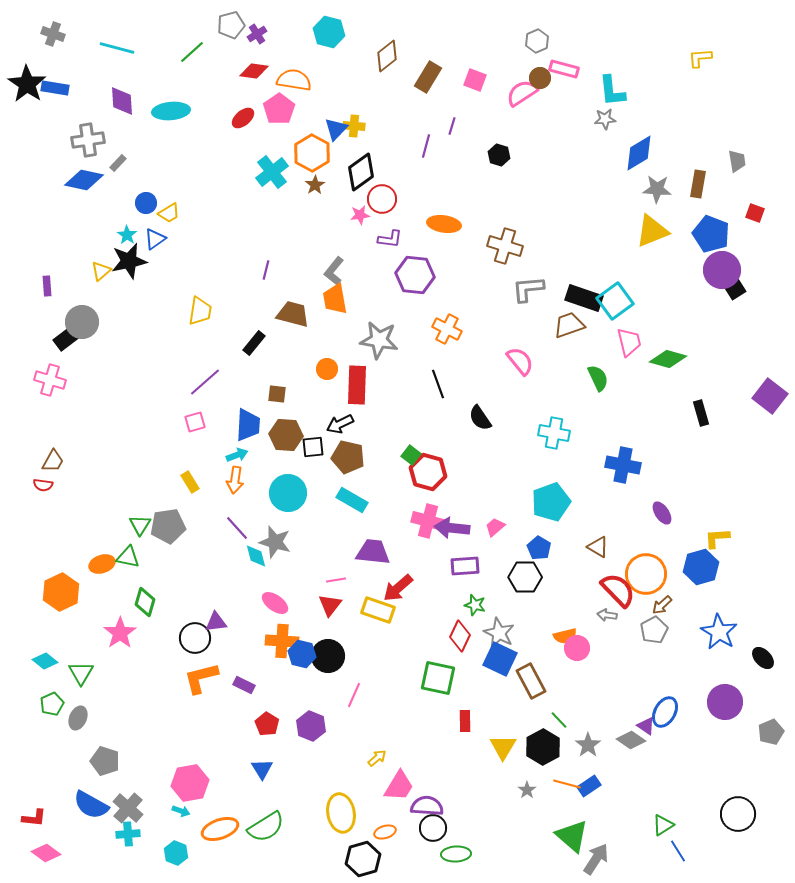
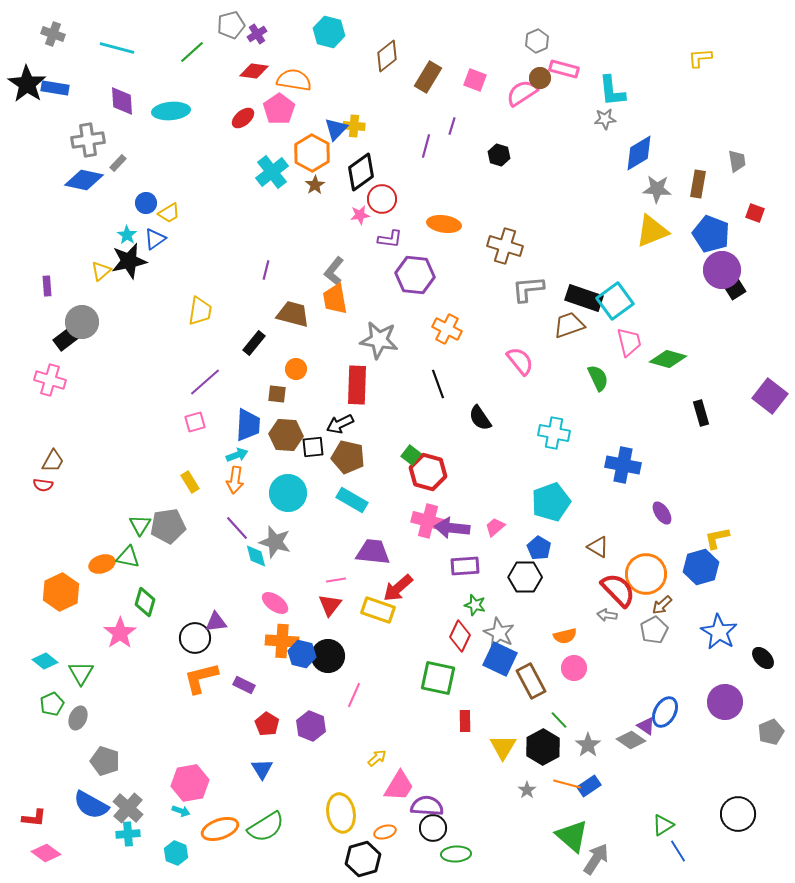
orange circle at (327, 369): moved 31 px left
yellow L-shape at (717, 538): rotated 8 degrees counterclockwise
pink circle at (577, 648): moved 3 px left, 20 px down
